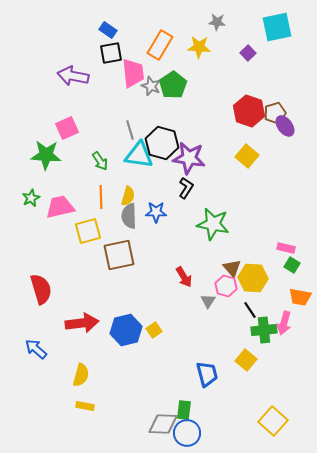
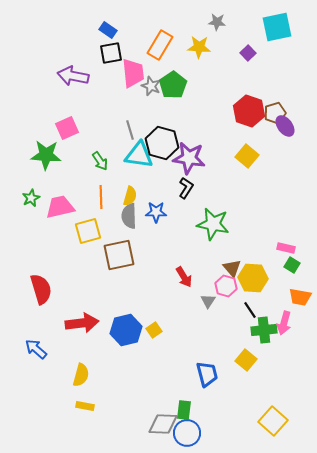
yellow semicircle at (128, 196): moved 2 px right
